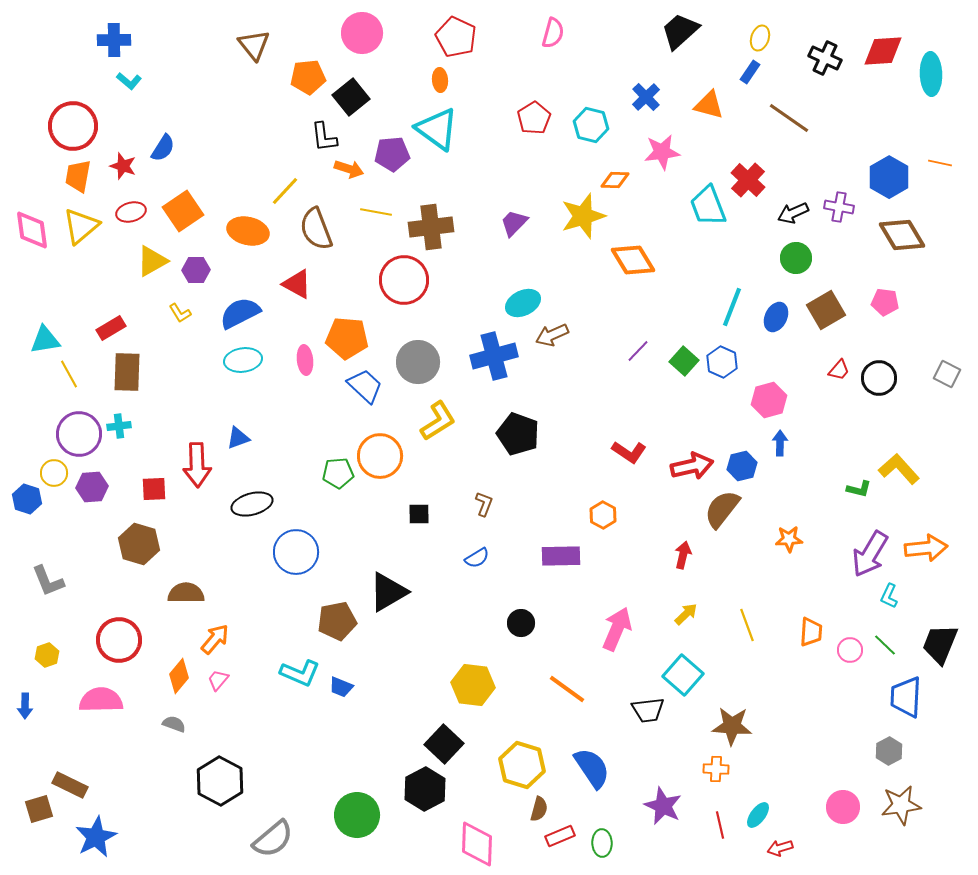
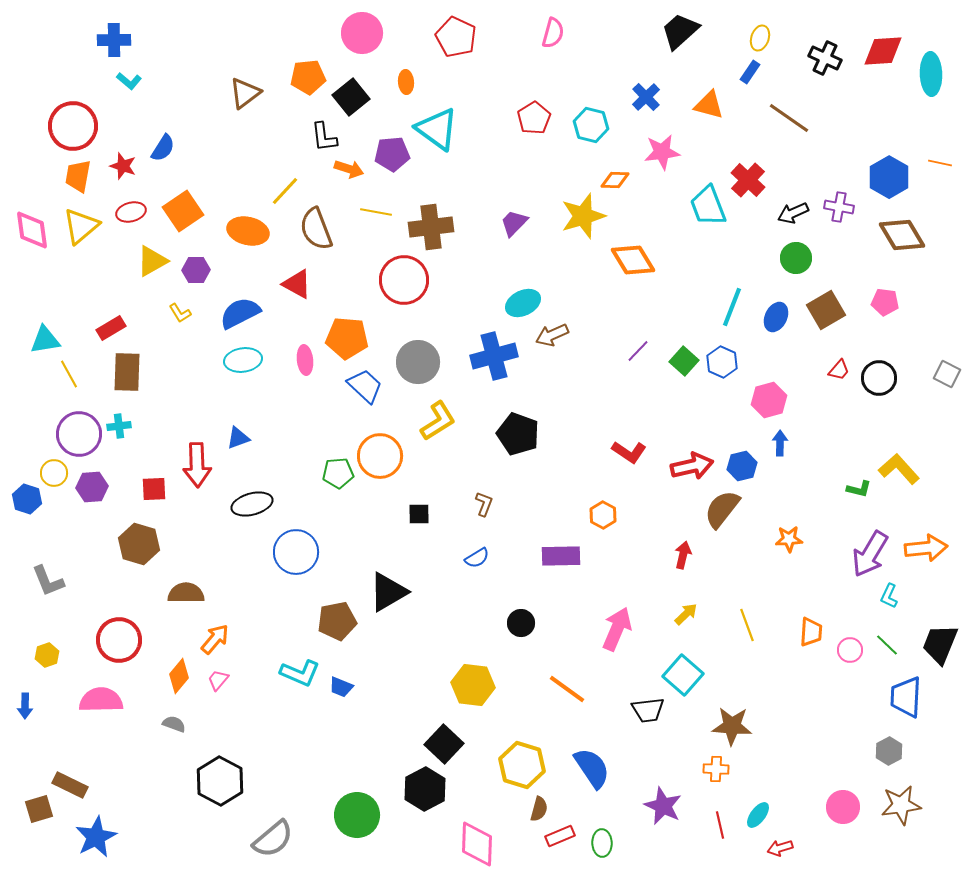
brown triangle at (254, 45): moved 9 px left, 48 px down; rotated 32 degrees clockwise
orange ellipse at (440, 80): moved 34 px left, 2 px down
green line at (885, 645): moved 2 px right
